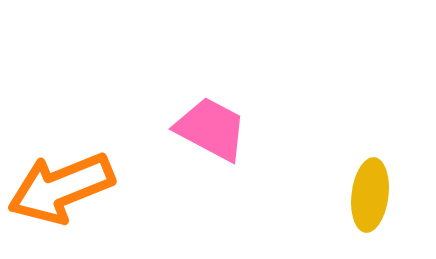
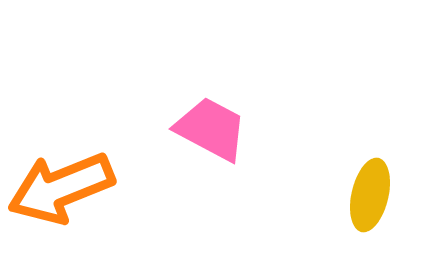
yellow ellipse: rotated 6 degrees clockwise
